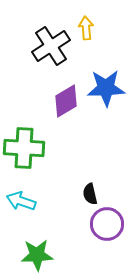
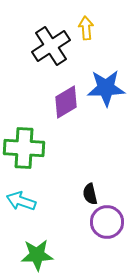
purple diamond: moved 1 px down
purple circle: moved 2 px up
